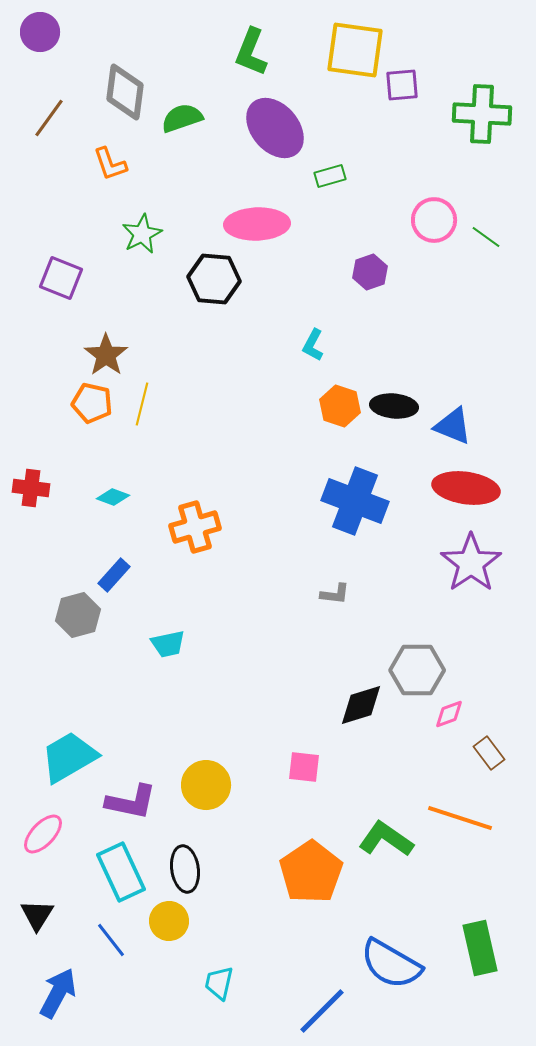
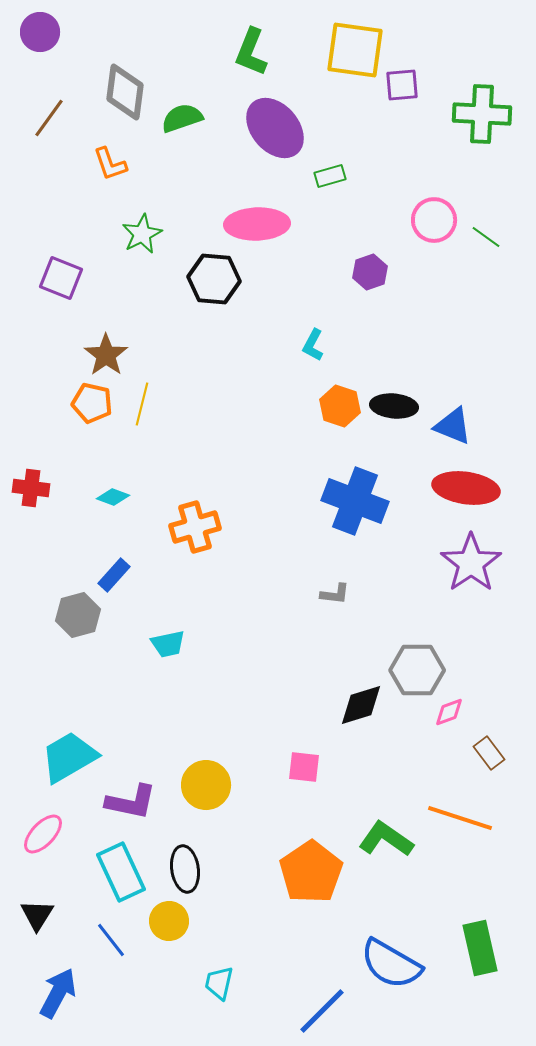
pink diamond at (449, 714): moved 2 px up
